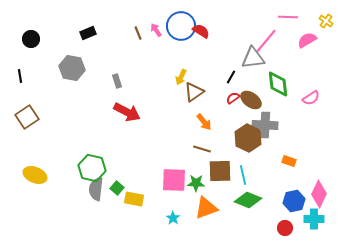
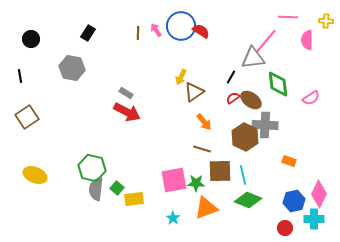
yellow cross at (326, 21): rotated 32 degrees counterclockwise
black rectangle at (88, 33): rotated 35 degrees counterclockwise
brown line at (138, 33): rotated 24 degrees clockwise
pink semicircle at (307, 40): rotated 60 degrees counterclockwise
gray rectangle at (117, 81): moved 9 px right, 12 px down; rotated 40 degrees counterclockwise
brown hexagon at (248, 138): moved 3 px left, 1 px up
pink square at (174, 180): rotated 12 degrees counterclockwise
yellow rectangle at (134, 199): rotated 18 degrees counterclockwise
